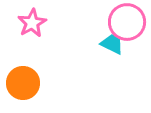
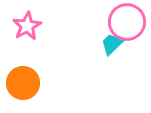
pink star: moved 5 px left, 3 px down
cyan trapezoid: rotated 70 degrees counterclockwise
